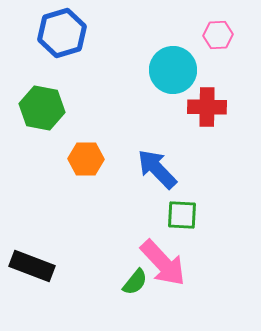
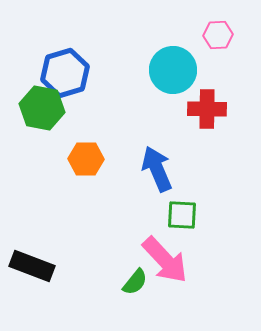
blue hexagon: moved 3 px right, 40 px down
red cross: moved 2 px down
blue arrow: rotated 21 degrees clockwise
pink arrow: moved 2 px right, 3 px up
